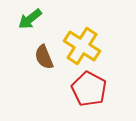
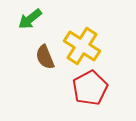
brown semicircle: moved 1 px right
red pentagon: moved 1 px right, 1 px up; rotated 16 degrees clockwise
